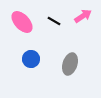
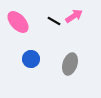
pink arrow: moved 9 px left
pink ellipse: moved 4 px left
